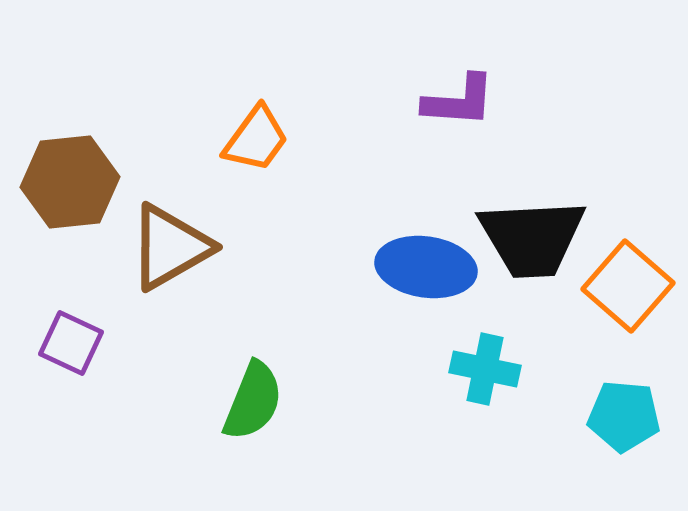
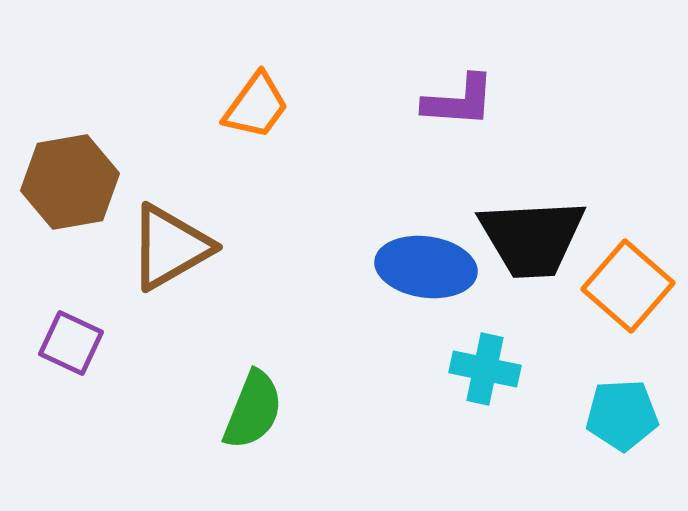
orange trapezoid: moved 33 px up
brown hexagon: rotated 4 degrees counterclockwise
green semicircle: moved 9 px down
cyan pentagon: moved 2 px left, 1 px up; rotated 8 degrees counterclockwise
